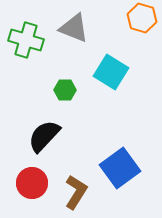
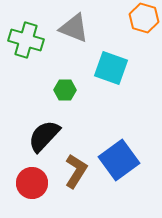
orange hexagon: moved 2 px right
cyan square: moved 4 px up; rotated 12 degrees counterclockwise
blue square: moved 1 px left, 8 px up
brown L-shape: moved 21 px up
